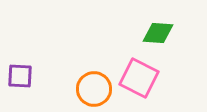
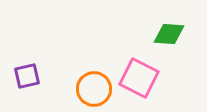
green diamond: moved 11 px right, 1 px down
purple square: moved 7 px right; rotated 16 degrees counterclockwise
